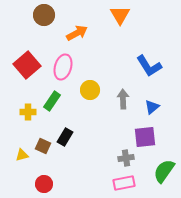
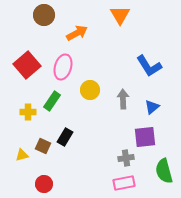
green semicircle: rotated 50 degrees counterclockwise
